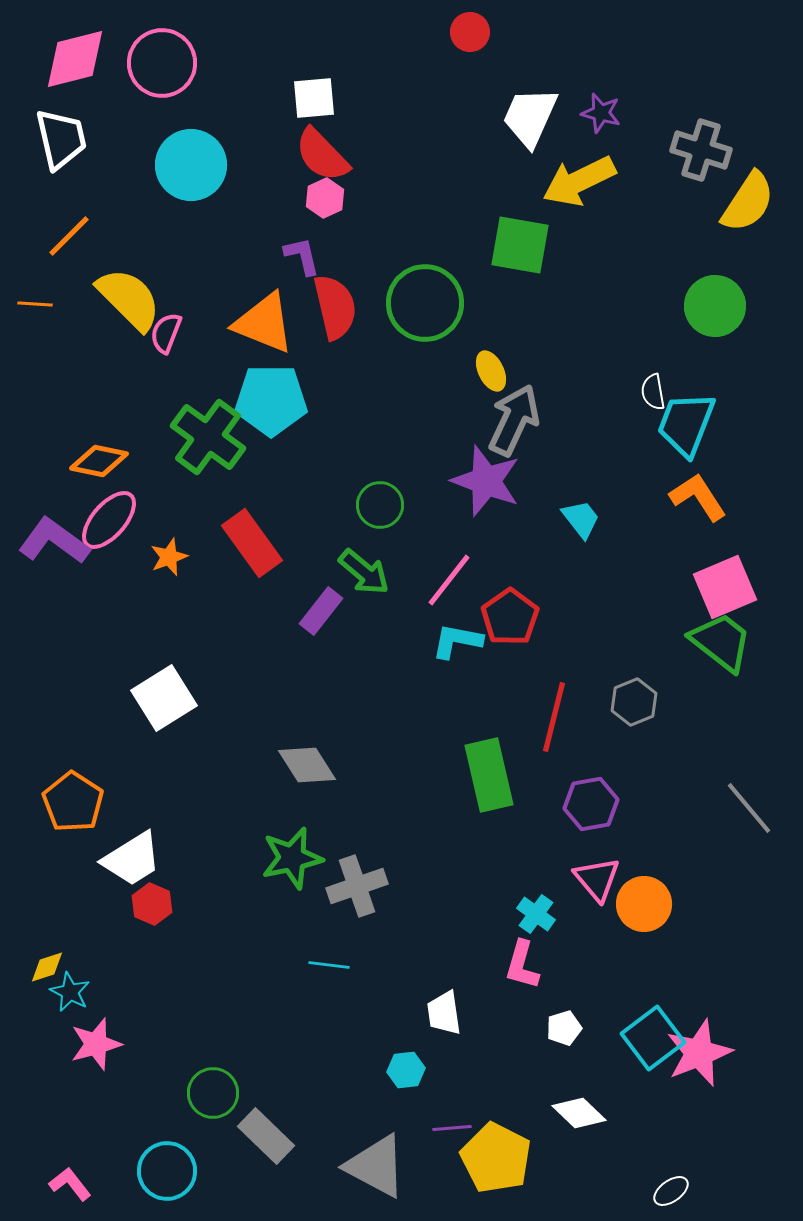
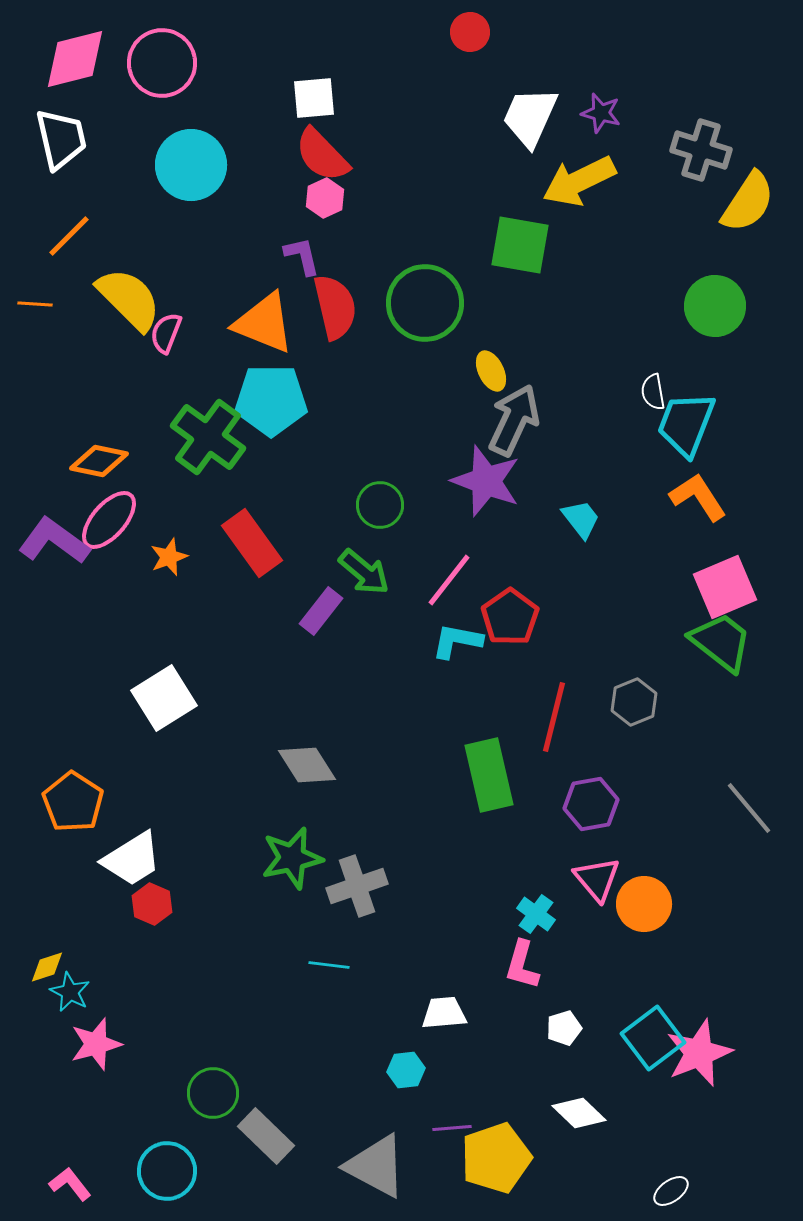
white trapezoid at (444, 1013): rotated 93 degrees clockwise
yellow pentagon at (496, 1158): rotated 26 degrees clockwise
